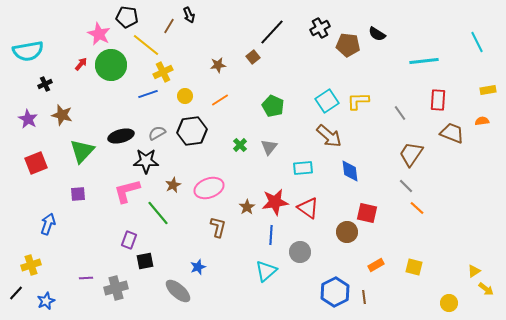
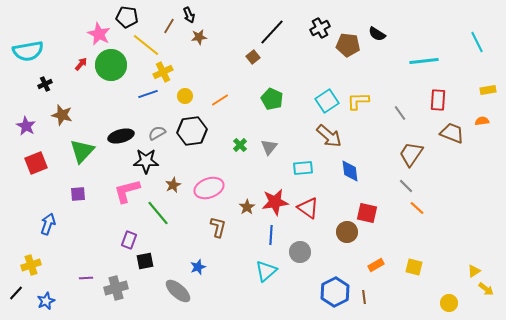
brown star at (218, 65): moved 19 px left, 28 px up
green pentagon at (273, 106): moved 1 px left, 7 px up
purple star at (28, 119): moved 2 px left, 7 px down
